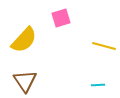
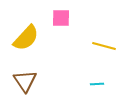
pink square: rotated 18 degrees clockwise
yellow semicircle: moved 2 px right, 2 px up
cyan line: moved 1 px left, 1 px up
